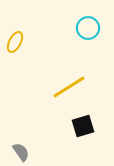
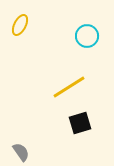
cyan circle: moved 1 px left, 8 px down
yellow ellipse: moved 5 px right, 17 px up
black square: moved 3 px left, 3 px up
